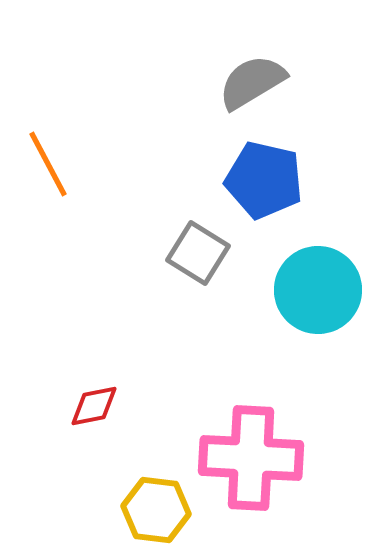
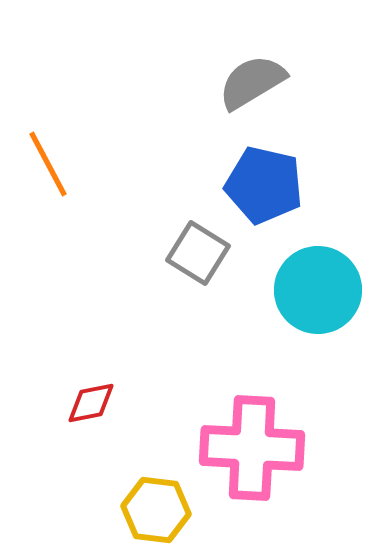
blue pentagon: moved 5 px down
red diamond: moved 3 px left, 3 px up
pink cross: moved 1 px right, 10 px up
